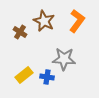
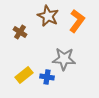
brown star: moved 4 px right, 5 px up
